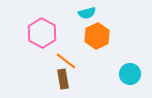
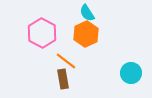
cyan semicircle: rotated 72 degrees clockwise
orange hexagon: moved 11 px left, 2 px up
cyan circle: moved 1 px right, 1 px up
